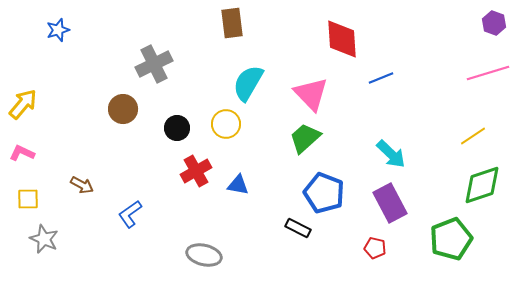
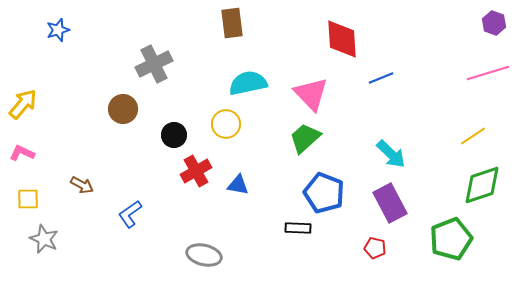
cyan semicircle: rotated 48 degrees clockwise
black circle: moved 3 px left, 7 px down
black rectangle: rotated 25 degrees counterclockwise
